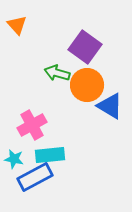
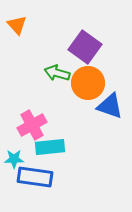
orange circle: moved 1 px right, 2 px up
blue triangle: rotated 12 degrees counterclockwise
cyan rectangle: moved 8 px up
cyan star: rotated 12 degrees counterclockwise
blue rectangle: rotated 36 degrees clockwise
